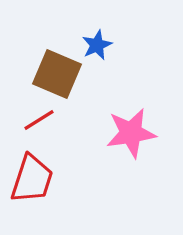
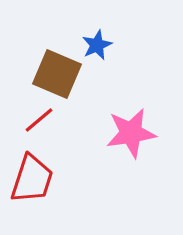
red line: rotated 8 degrees counterclockwise
